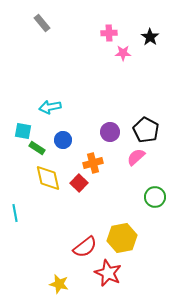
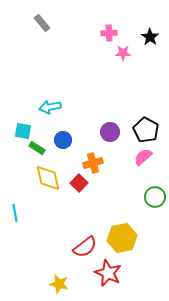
pink semicircle: moved 7 px right
